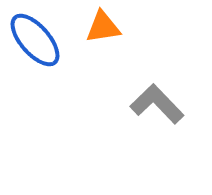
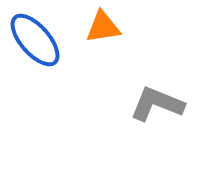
gray L-shape: rotated 24 degrees counterclockwise
